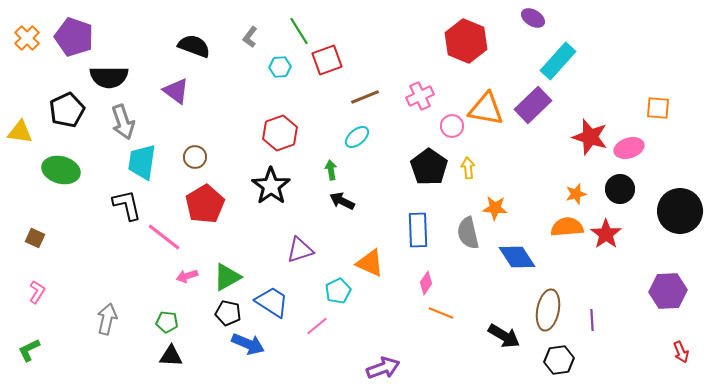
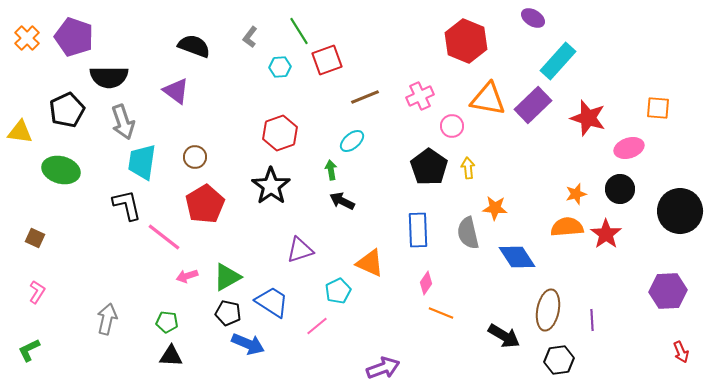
orange triangle at (486, 109): moved 2 px right, 10 px up
cyan ellipse at (357, 137): moved 5 px left, 4 px down
red star at (590, 137): moved 2 px left, 19 px up
